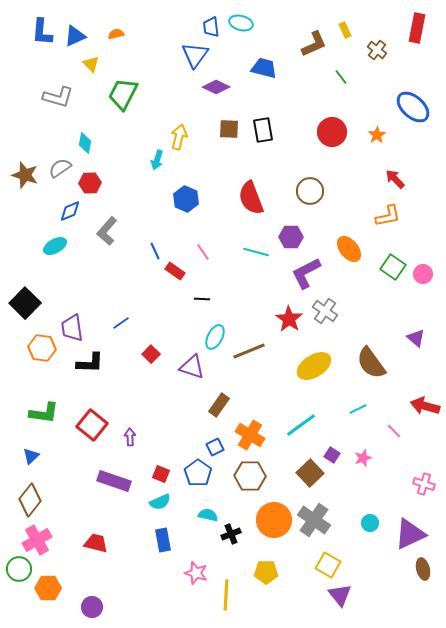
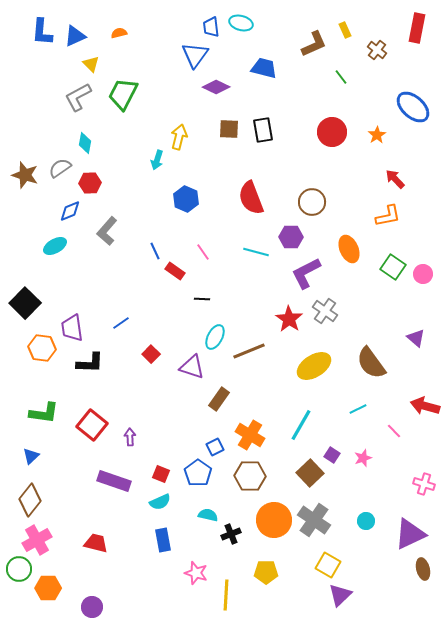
orange semicircle at (116, 34): moved 3 px right, 1 px up
gray L-shape at (58, 97): moved 20 px right; rotated 136 degrees clockwise
brown circle at (310, 191): moved 2 px right, 11 px down
orange ellipse at (349, 249): rotated 16 degrees clockwise
brown rectangle at (219, 405): moved 6 px up
cyan line at (301, 425): rotated 24 degrees counterclockwise
cyan circle at (370, 523): moved 4 px left, 2 px up
purple triangle at (340, 595): rotated 25 degrees clockwise
